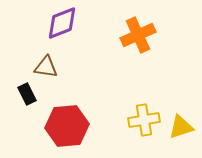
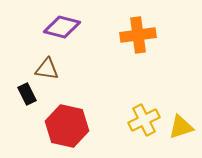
purple diamond: moved 4 px down; rotated 36 degrees clockwise
orange cross: rotated 16 degrees clockwise
brown triangle: moved 1 px right, 2 px down
yellow cross: rotated 16 degrees counterclockwise
red hexagon: rotated 18 degrees clockwise
